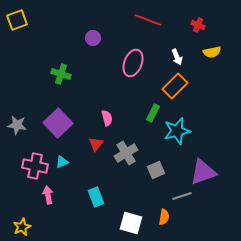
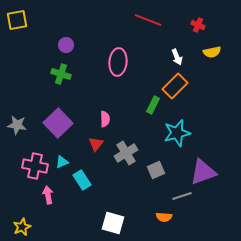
yellow square: rotated 10 degrees clockwise
purple circle: moved 27 px left, 7 px down
pink ellipse: moved 15 px left, 1 px up; rotated 16 degrees counterclockwise
green rectangle: moved 8 px up
pink semicircle: moved 2 px left, 1 px down; rotated 14 degrees clockwise
cyan star: moved 2 px down
cyan rectangle: moved 14 px left, 17 px up; rotated 12 degrees counterclockwise
orange semicircle: rotated 84 degrees clockwise
white square: moved 18 px left
